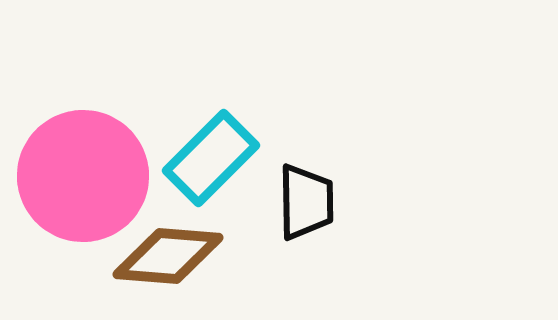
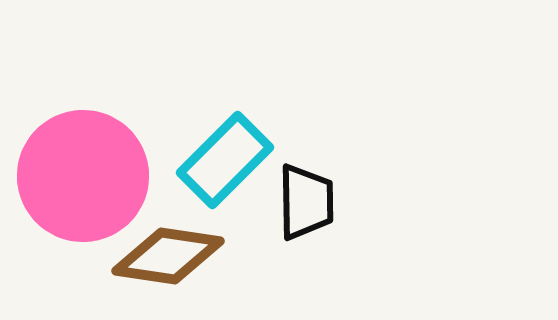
cyan rectangle: moved 14 px right, 2 px down
brown diamond: rotated 4 degrees clockwise
